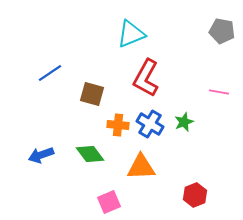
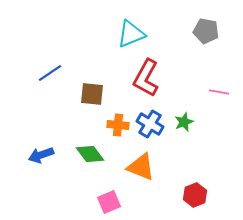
gray pentagon: moved 16 px left
brown square: rotated 10 degrees counterclockwise
orange triangle: rotated 24 degrees clockwise
